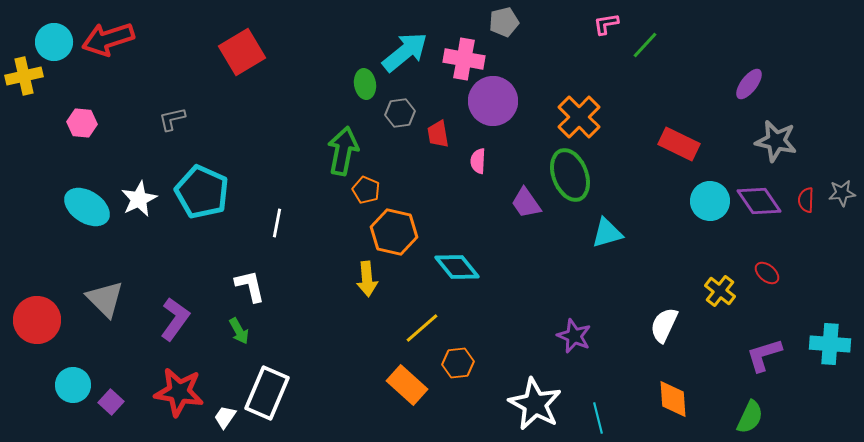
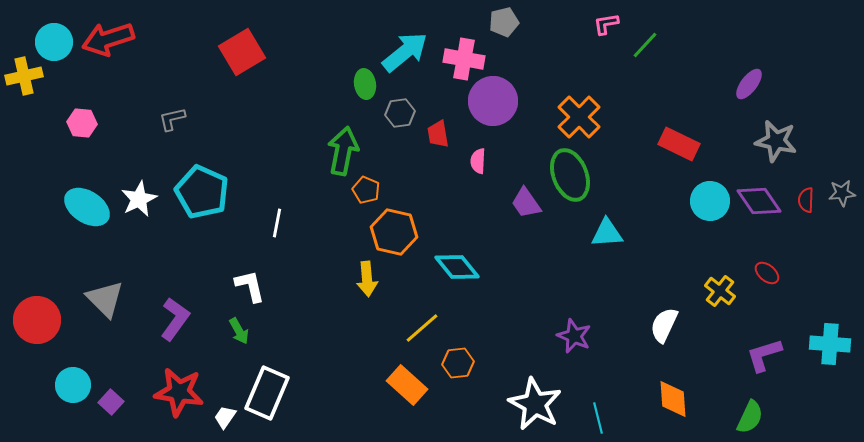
cyan triangle at (607, 233): rotated 12 degrees clockwise
